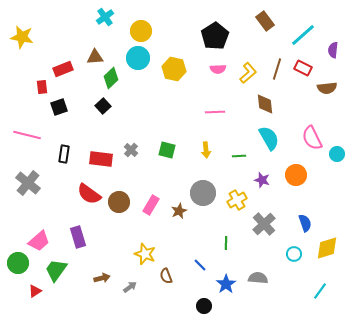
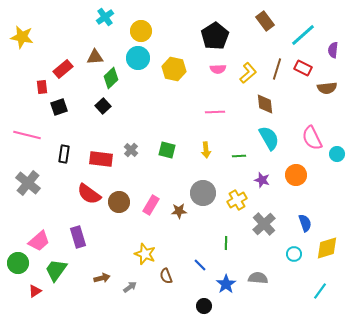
red rectangle at (63, 69): rotated 18 degrees counterclockwise
brown star at (179, 211): rotated 21 degrees clockwise
